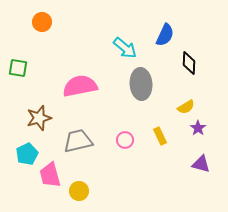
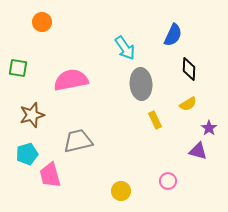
blue semicircle: moved 8 px right
cyan arrow: rotated 15 degrees clockwise
black diamond: moved 6 px down
pink semicircle: moved 9 px left, 6 px up
yellow semicircle: moved 2 px right, 3 px up
brown star: moved 7 px left, 3 px up
purple star: moved 11 px right
yellow rectangle: moved 5 px left, 16 px up
pink circle: moved 43 px right, 41 px down
cyan pentagon: rotated 10 degrees clockwise
purple triangle: moved 3 px left, 13 px up
yellow circle: moved 42 px right
